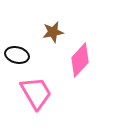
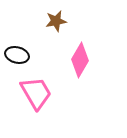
brown star: moved 3 px right, 11 px up
pink diamond: rotated 12 degrees counterclockwise
